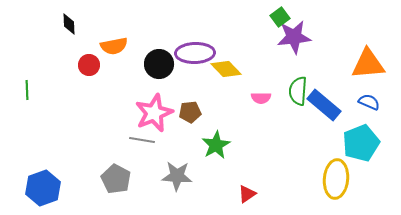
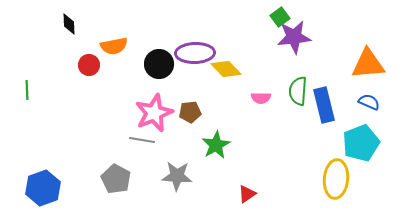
blue rectangle: rotated 36 degrees clockwise
